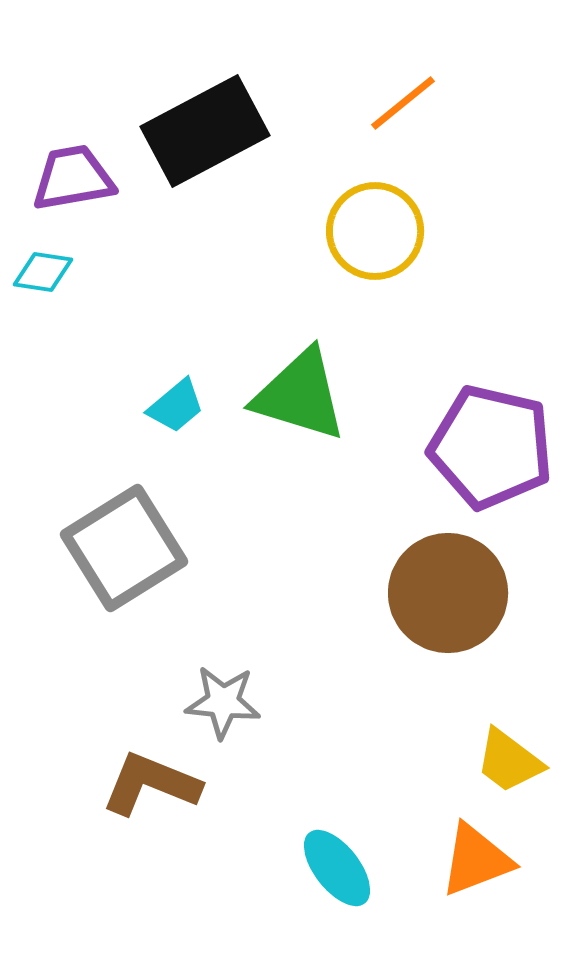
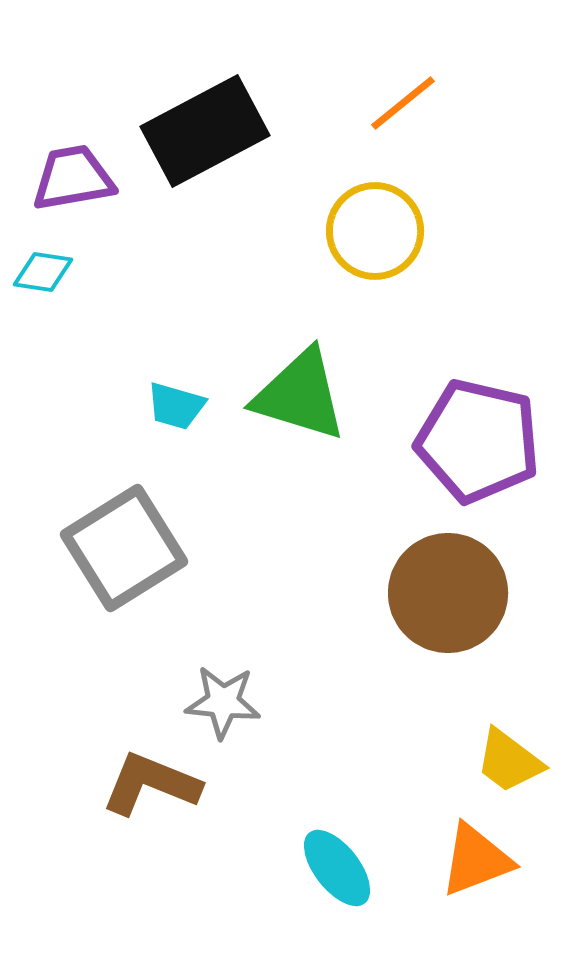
cyan trapezoid: rotated 56 degrees clockwise
purple pentagon: moved 13 px left, 6 px up
